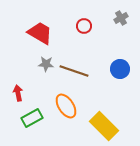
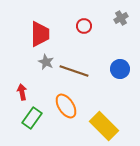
red trapezoid: moved 1 px down; rotated 60 degrees clockwise
gray star: moved 2 px up; rotated 21 degrees clockwise
red arrow: moved 4 px right, 1 px up
green rectangle: rotated 25 degrees counterclockwise
